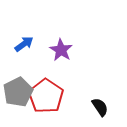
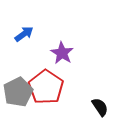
blue arrow: moved 10 px up
purple star: moved 1 px right, 3 px down
red pentagon: moved 9 px up
